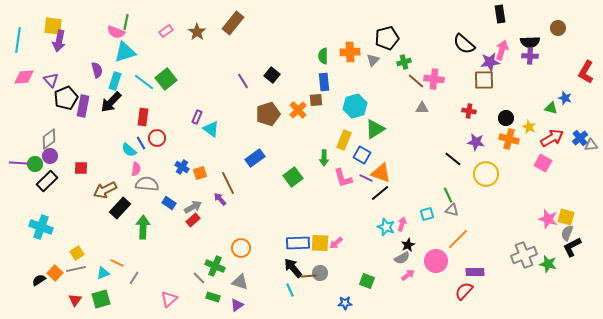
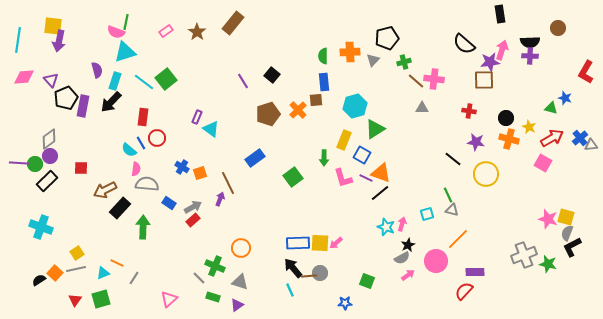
purple arrow at (220, 199): rotated 64 degrees clockwise
